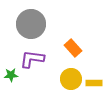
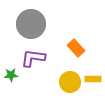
orange rectangle: moved 3 px right
purple L-shape: moved 1 px right, 1 px up
yellow circle: moved 1 px left, 3 px down
yellow rectangle: moved 1 px left, 4 px up
